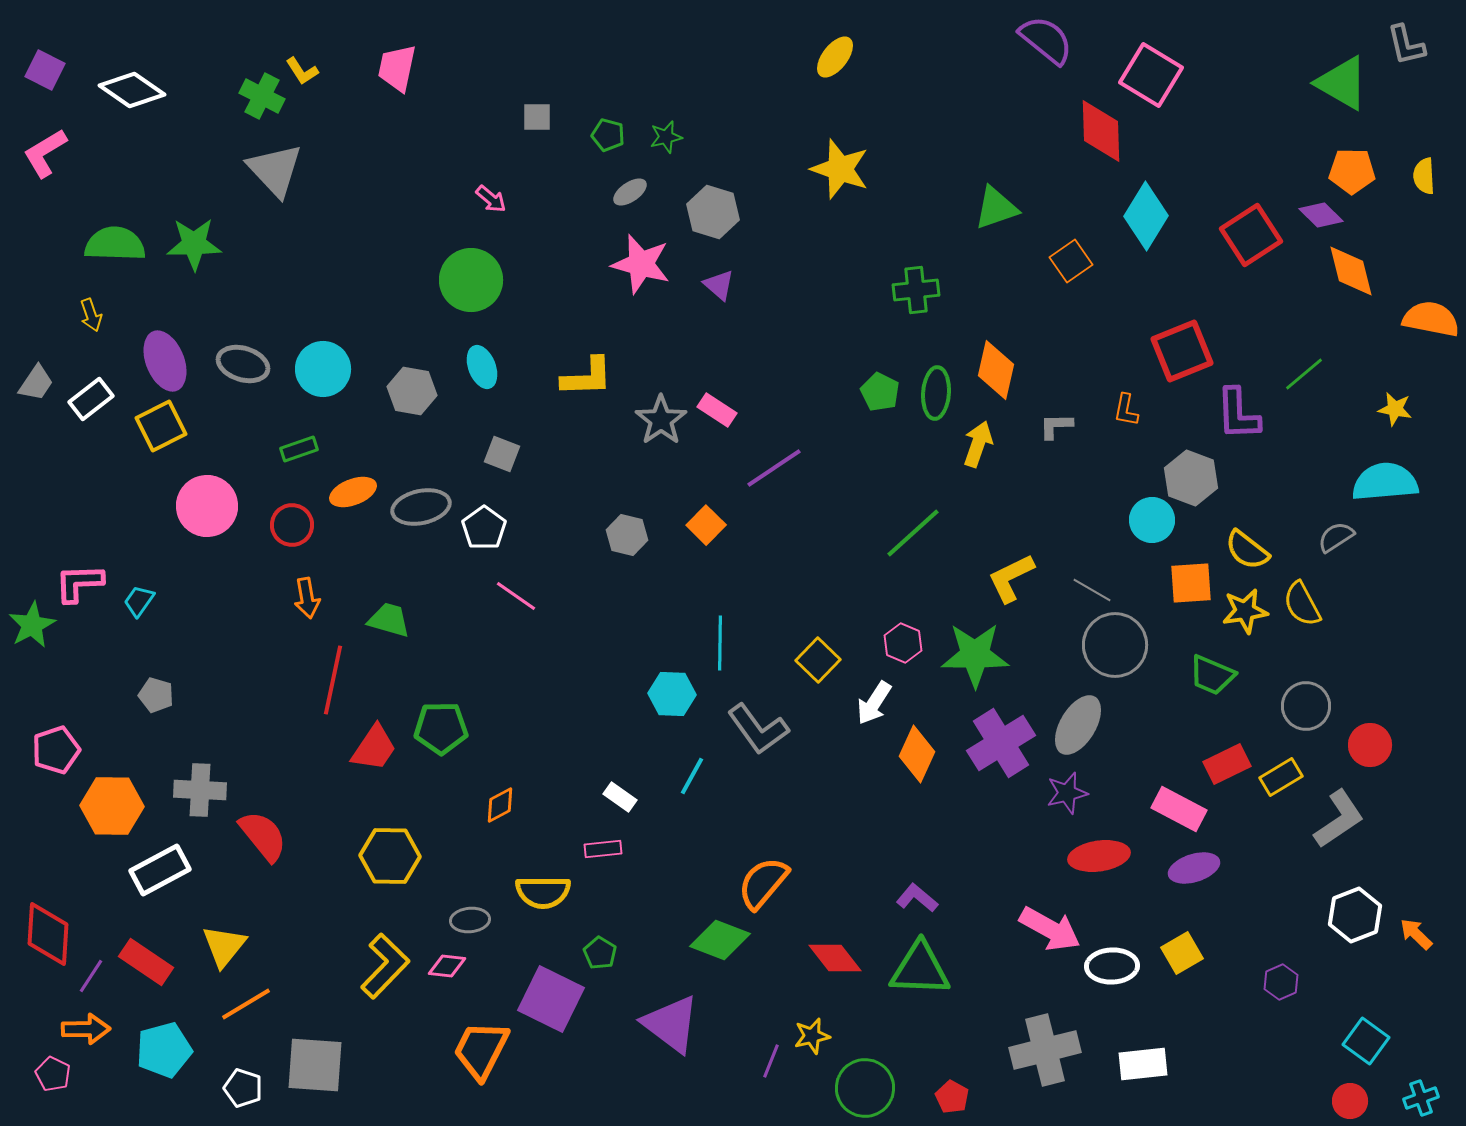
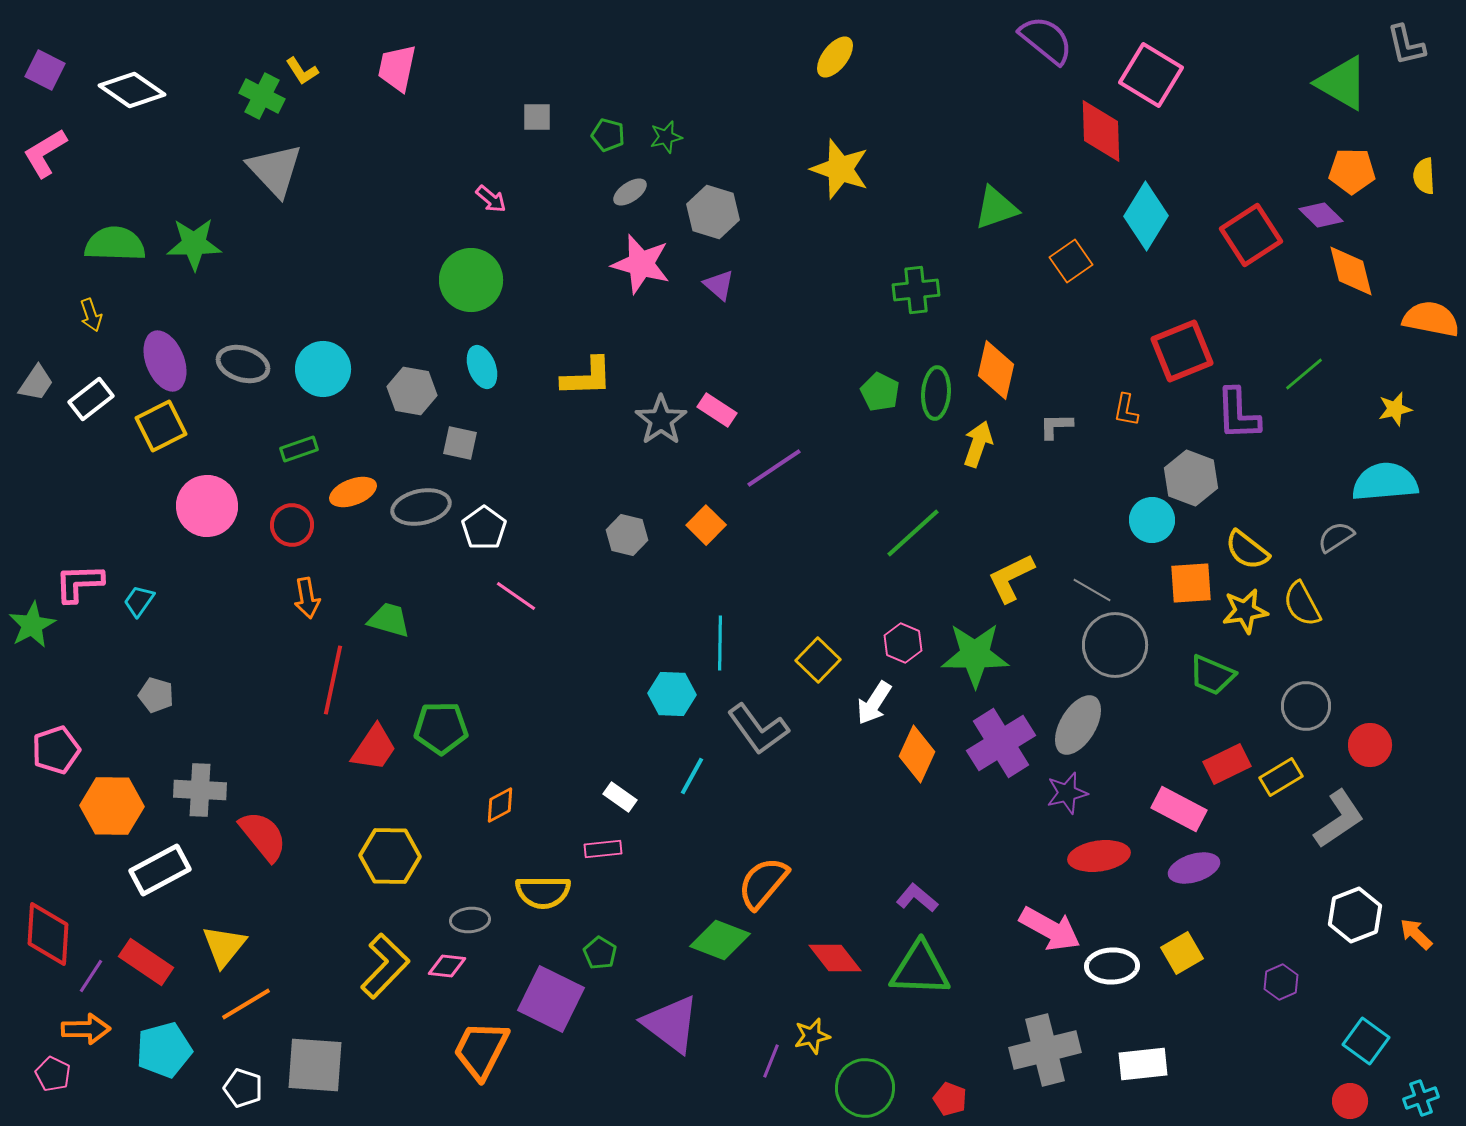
yellow star at (1395, 409): rotated 24 degrees counterclockwise
gray square at (502, 454): moved 42 px left, 11 px up; rotated 9 degrees counterclockwise
red pentagon at (952, 1097): moved 2 px left, 2 px down; rotated 8 degrees counterclockwise
